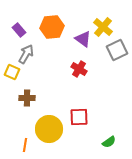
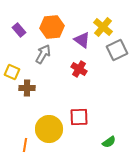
purple triangle: moved 1 px left, 1 px down
gray arrow: moved 17 px right
brown cross: moved 10 px up
